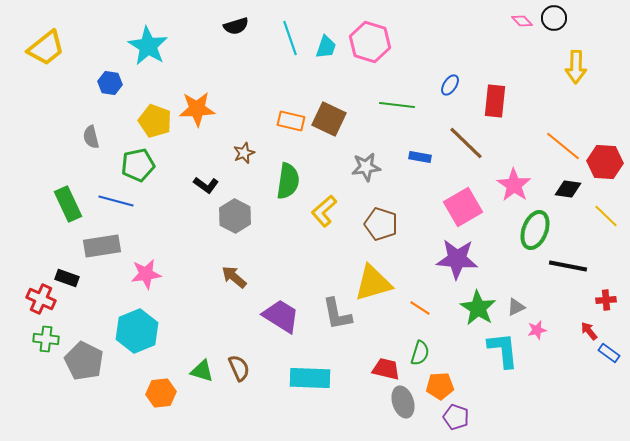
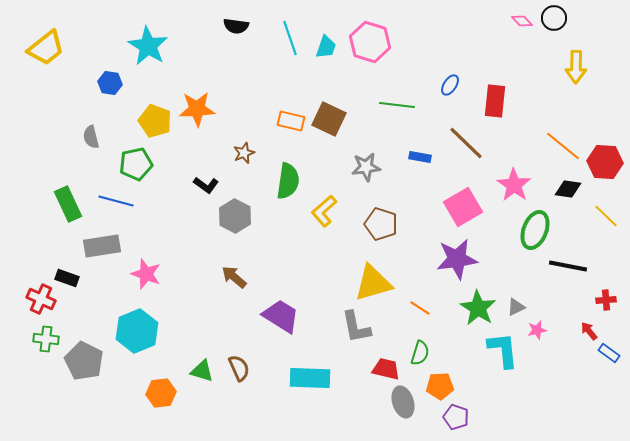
black semicircle at (236, 26): rotated 25 degrees clockwise
green pentagon at (138, 165): moved 2 px left, 1 px up
purple star at (457, 259): rotated 12 degrees counterclockwise
pink star at (146, 274): rotated 28 degrees clockwise
gray L-shape at (337, 314): moved 19 px right, 13 px down
